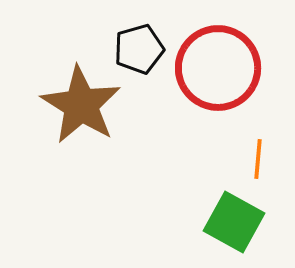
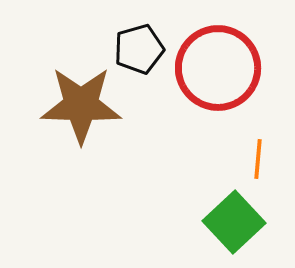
brown star: rotated 30 degrees counterclockwise
green square: rotated 18 degrees clockwise
